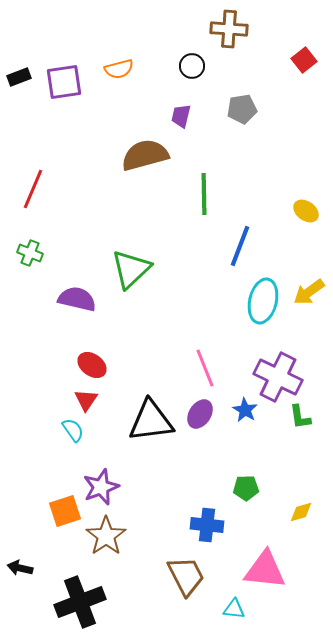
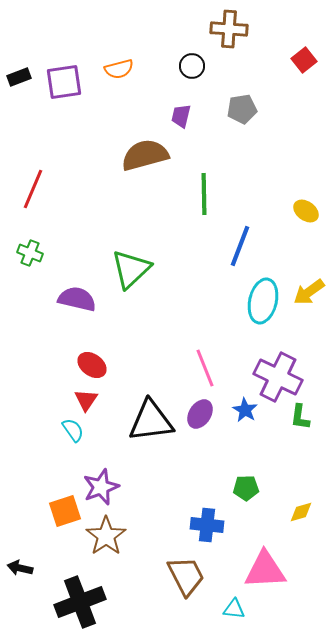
green L-shape: rotated 16 degrees clockwise
pink triangle: rotated 9 degrees counterclockwise
